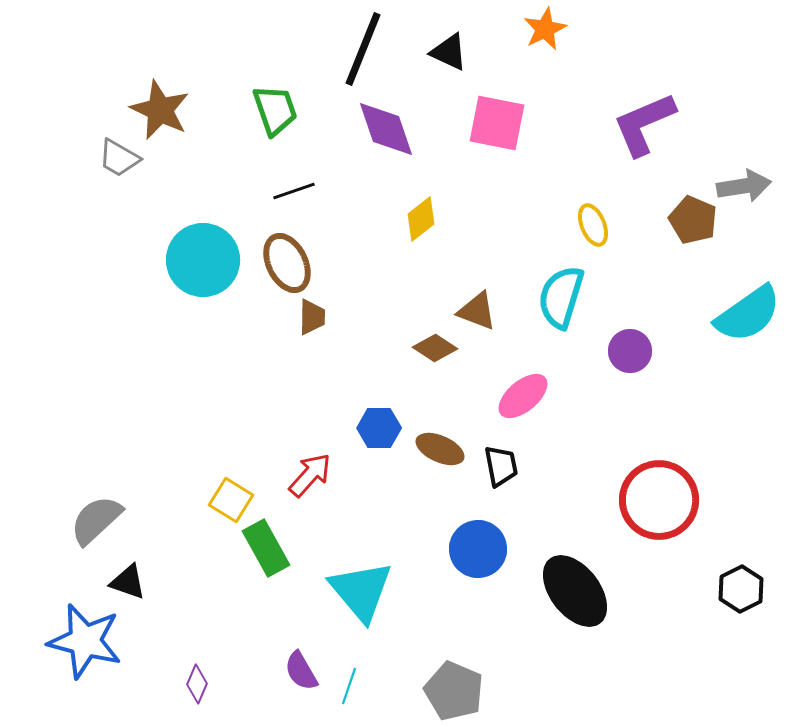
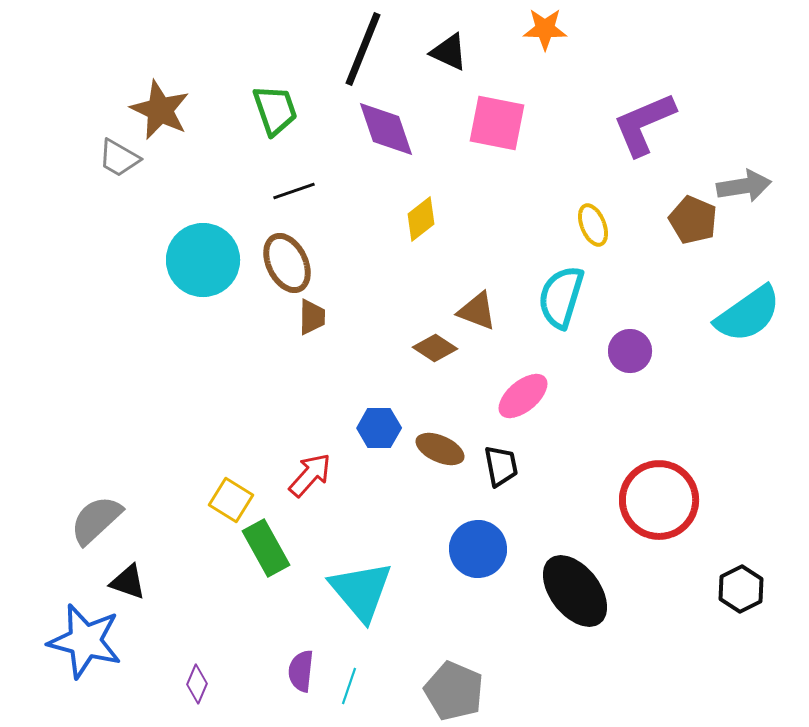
orange star at (545, 29): rotated 27 degrees clockwise
purple semicircle at (301, 671): rotated 36 degrees clockwise
